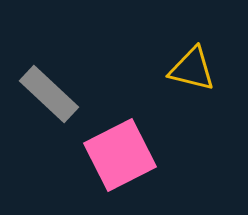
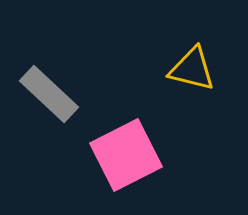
pink square: moved 6 px right
